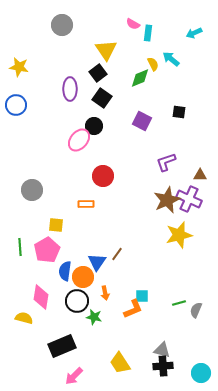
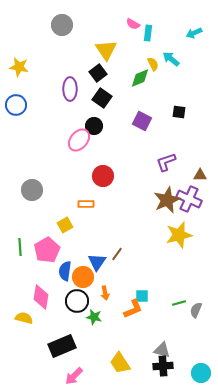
yellow square at (56, 225): moved 9 px right; rotated 35 degrees counterclockwise
